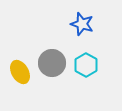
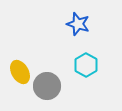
blue star: moved 4 px left
gray circle: moved 5 px left, 23 px down
